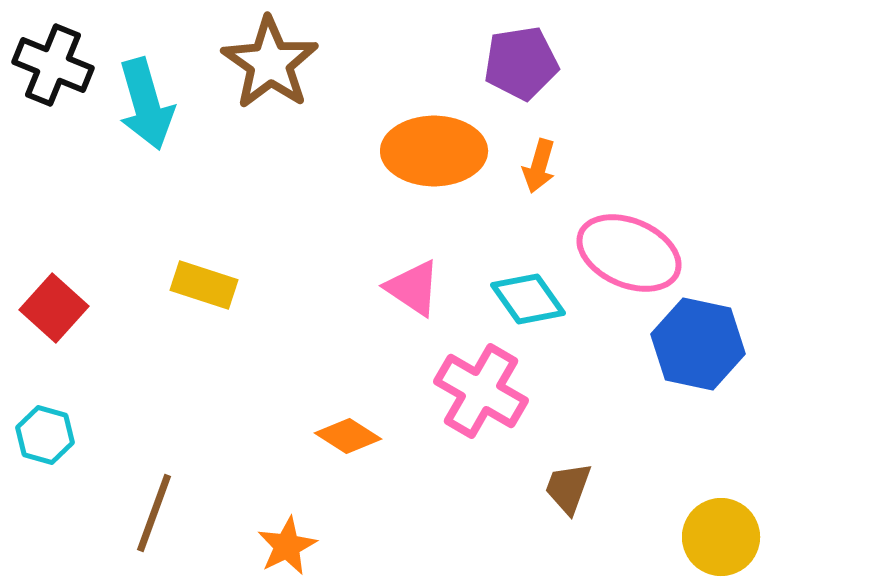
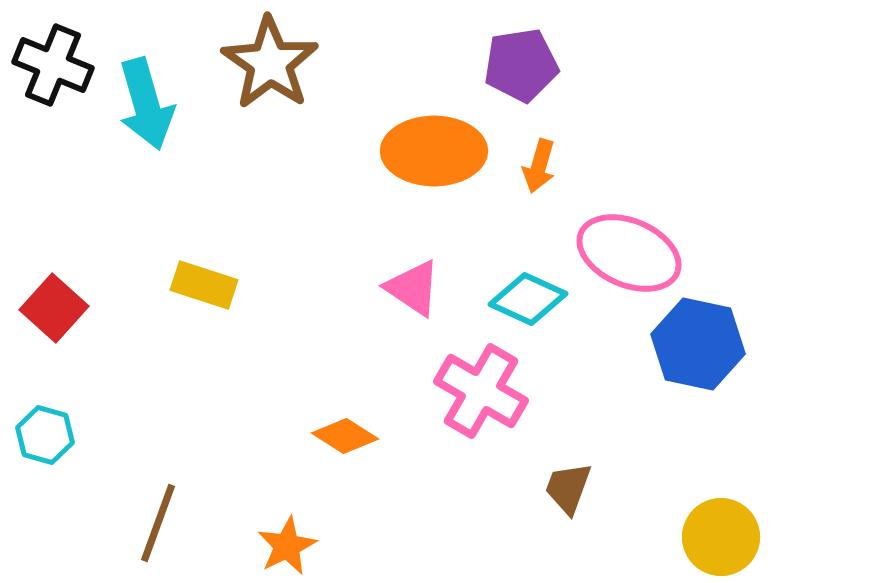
purple pentagon: moved 2 px down
cyan diamond: rotated 30 degrees counterclockwise
orange diamond: moved 3 px left
brown line: moved 4 px right, 10 px down
